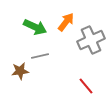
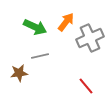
gray cross: moved 1 px left, 2 px up
brown star: moved 1 px left, 2 px down
